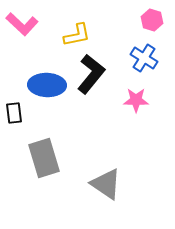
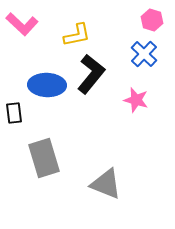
blue cross: moved 4 px up; rotated 12 degrees clockwise
pink star: rotated 15 degrees clockwise
gray triangle: rotated 12 degrees counterclockwise
